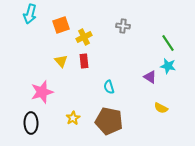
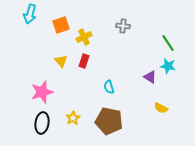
red rectangle: rotated 24 degrees clockwise
black ellipse: moved 11 px right; rotated 10 degrees clockwise
